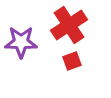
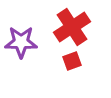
red cross: moved 3 px right, 2 px down
